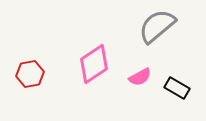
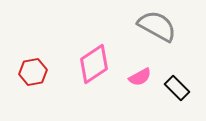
gray semicircle: rotated 69 degrees clockwise
red hexagon: moved 3 px right, 2 px up
black rectangle: rotated 15 degrees clockwise
